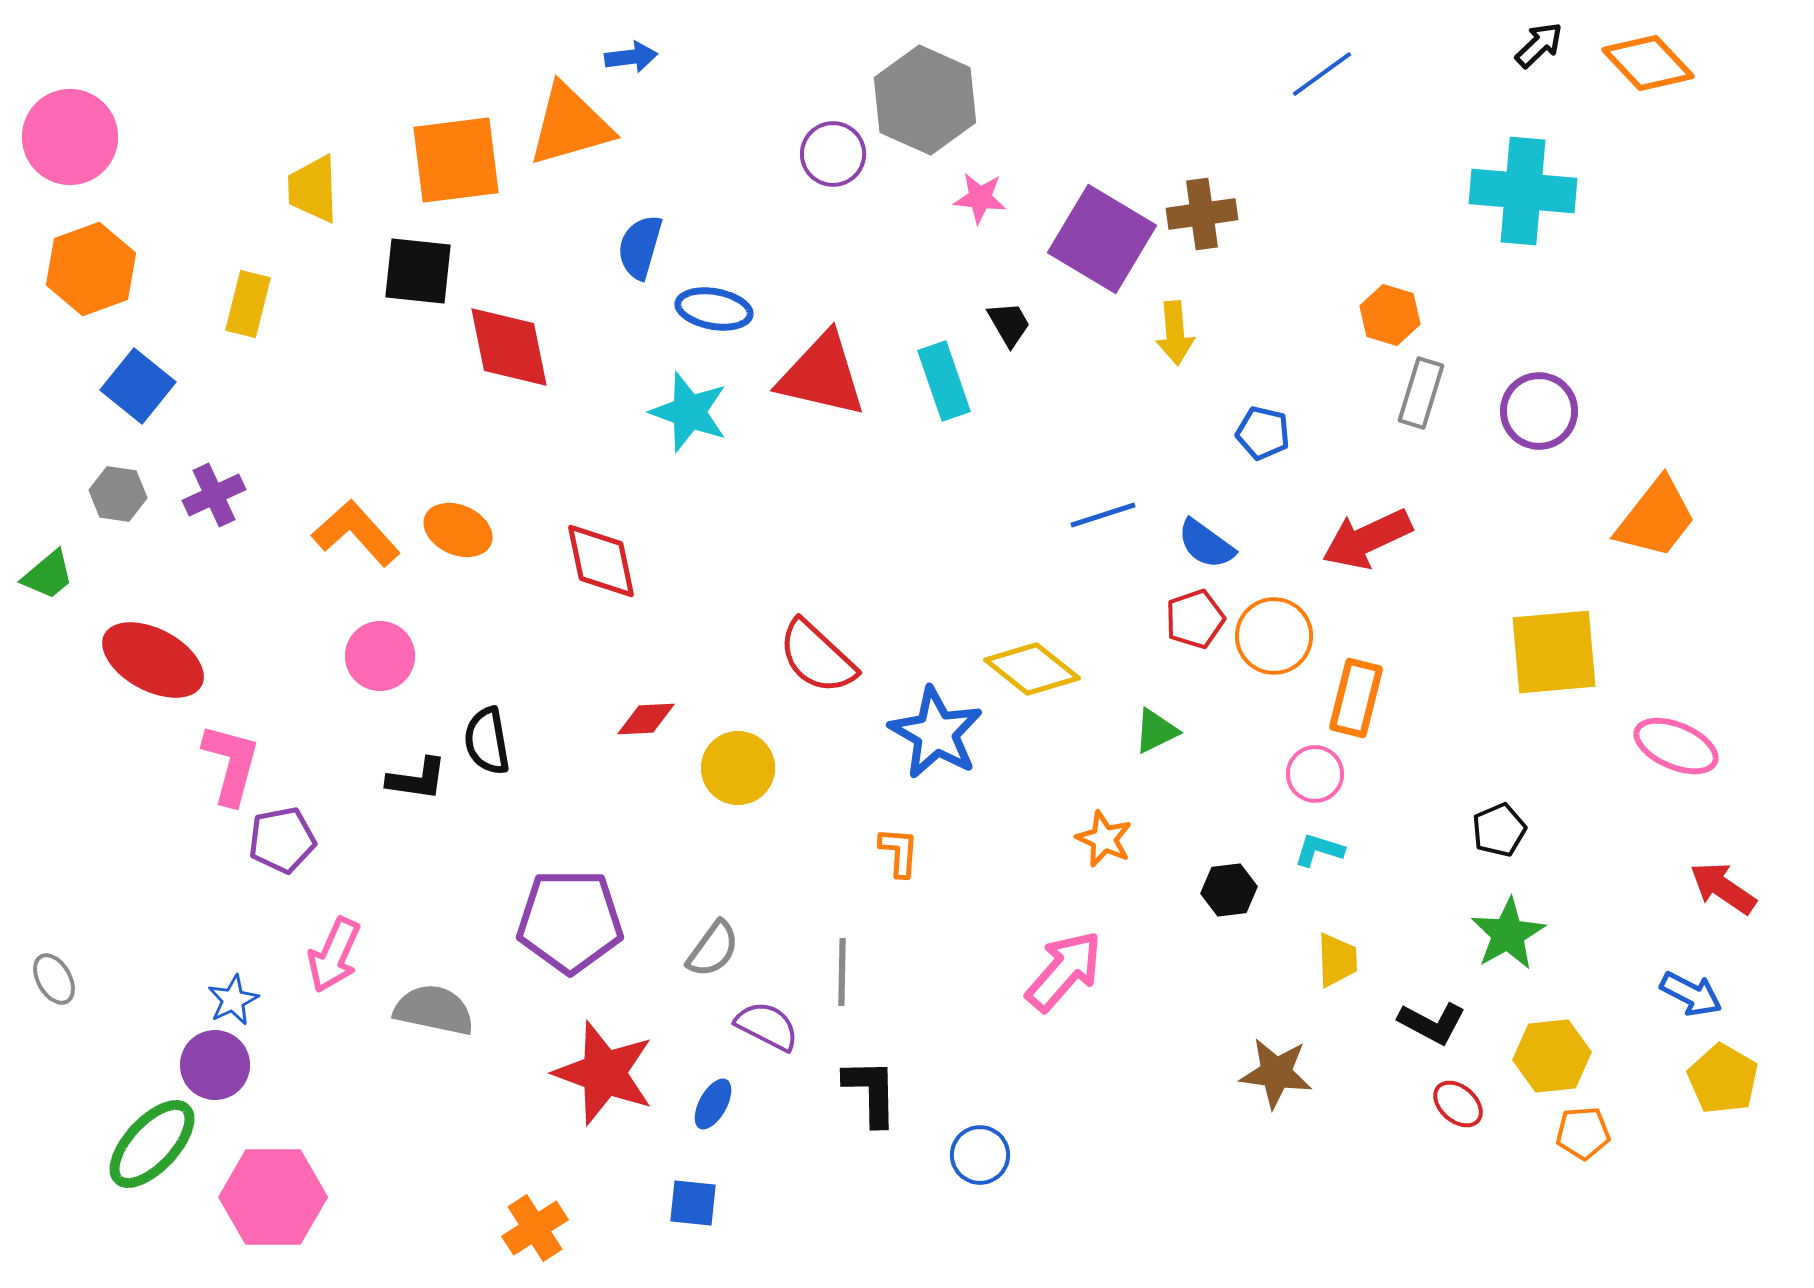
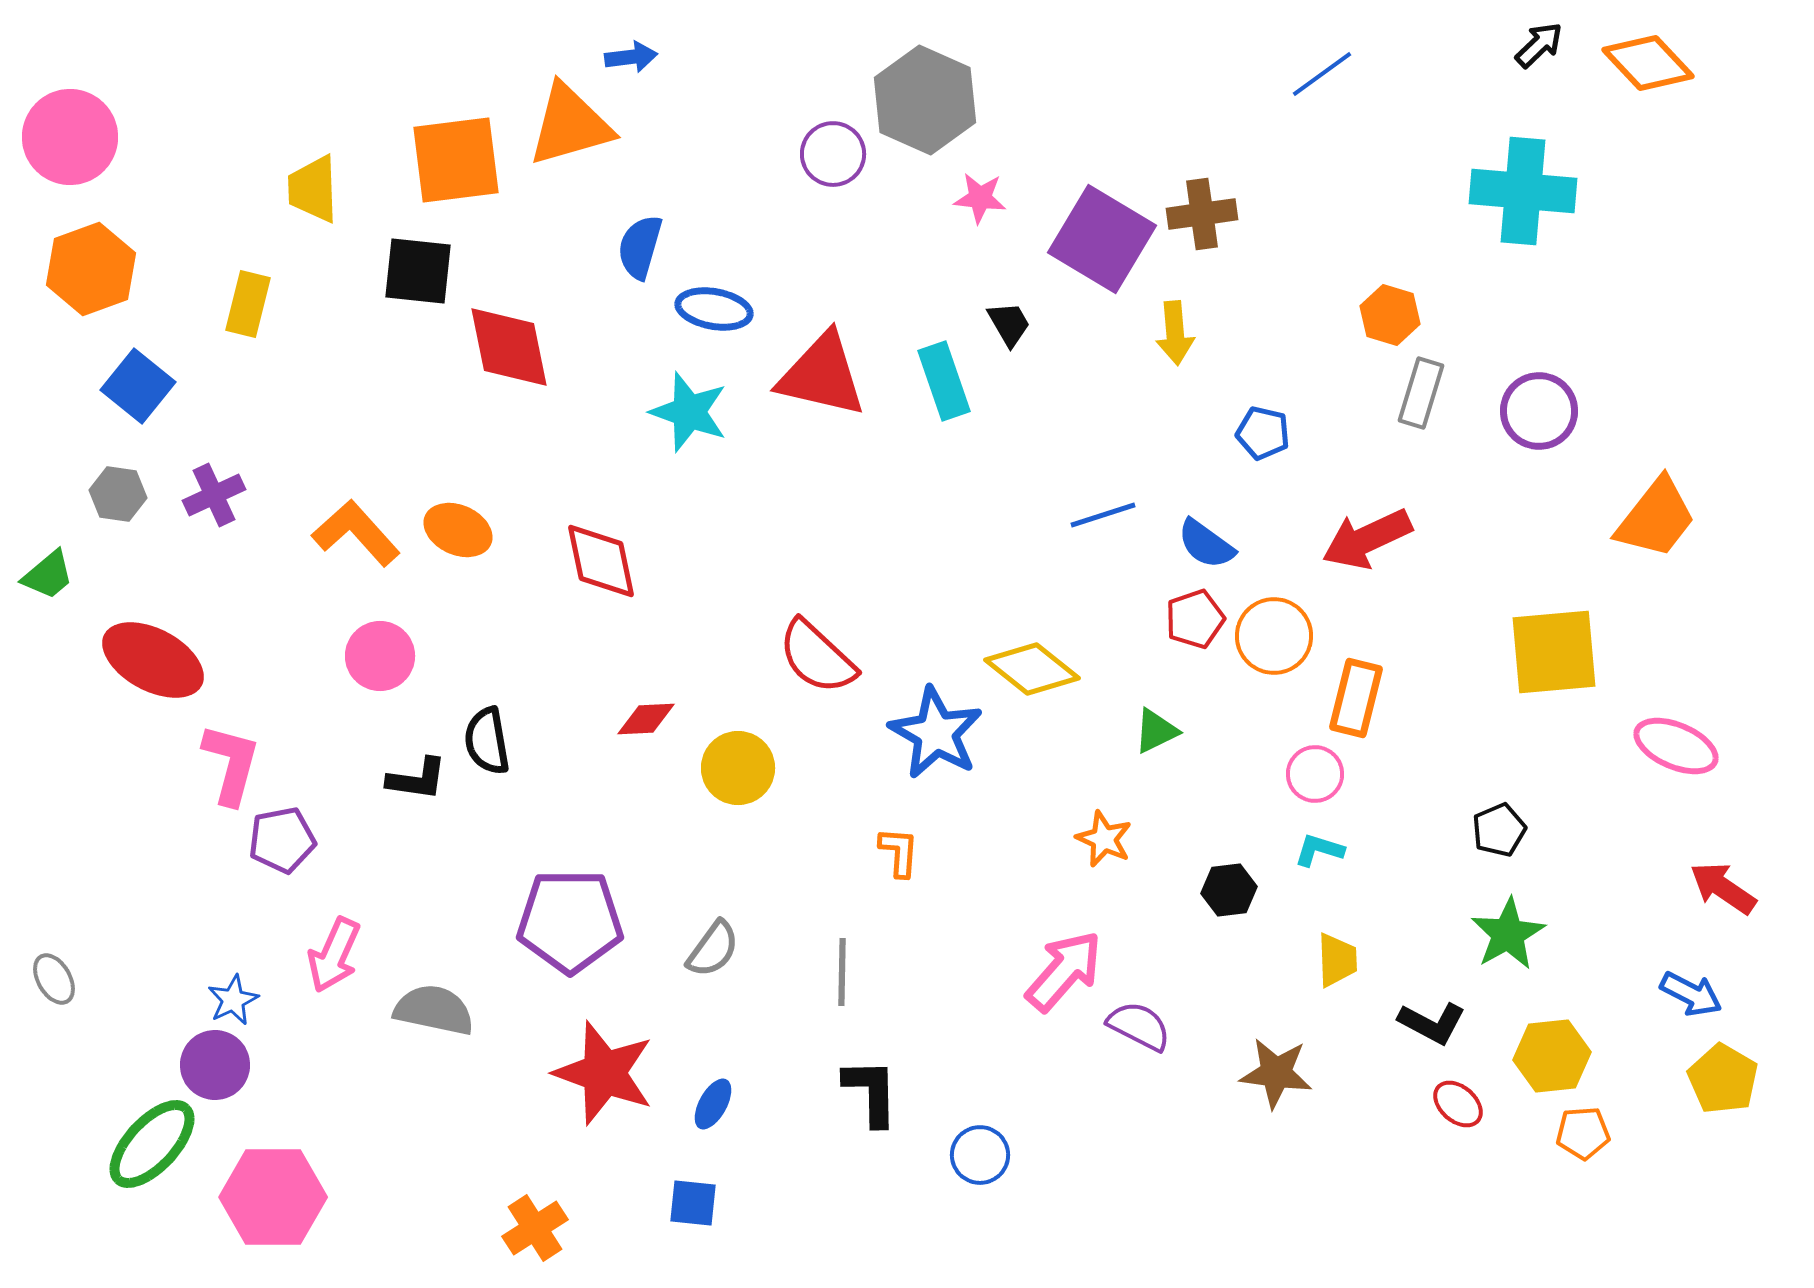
purple semicircle at (767, 1026): moved 372 px right
